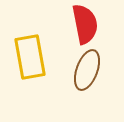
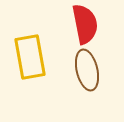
brown ellipse: rotated 33 degrees counterclockwise
